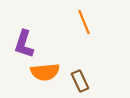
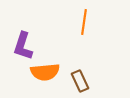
orange line: rotated 30 degrees clockwise
purple L-shape: moved 1 px left, 2 px down
